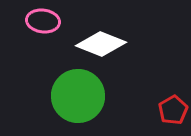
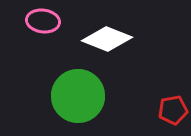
white diamond: moved 6 px right, 5 px up
red pentagon: rotated 20 degrees clockwise
